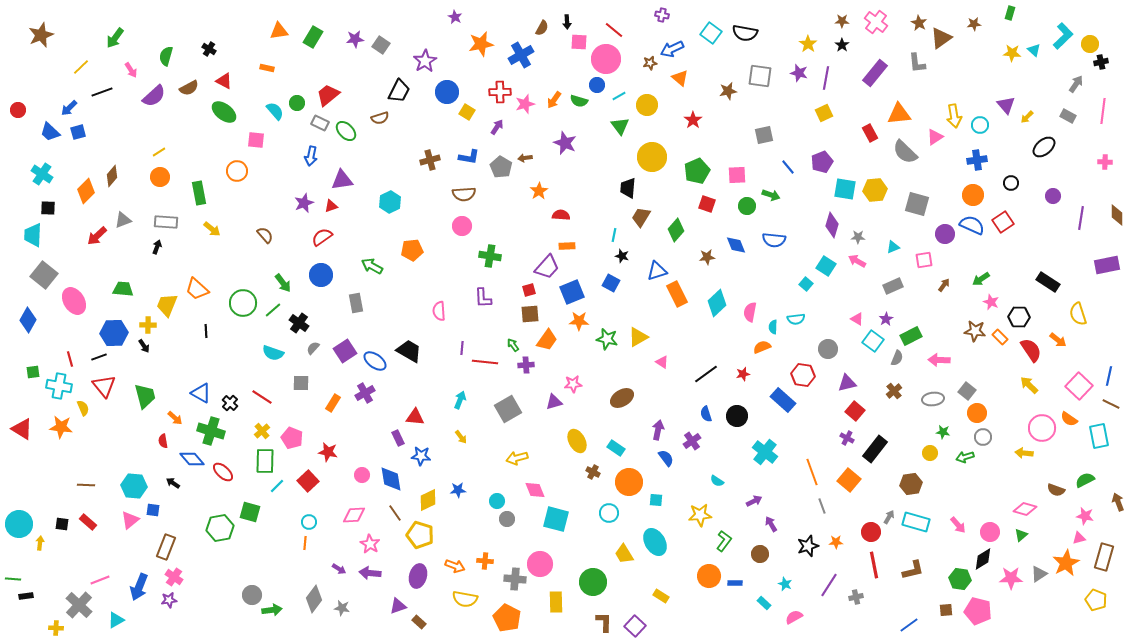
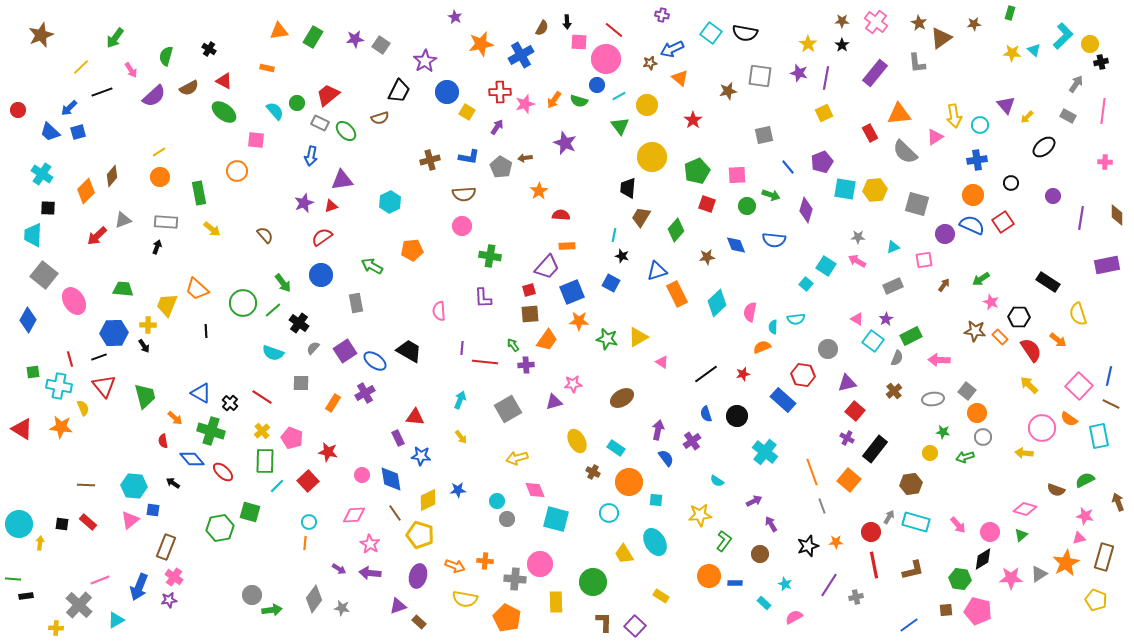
purple diamond at (832, 225): moved 26 px left, 15 px up
